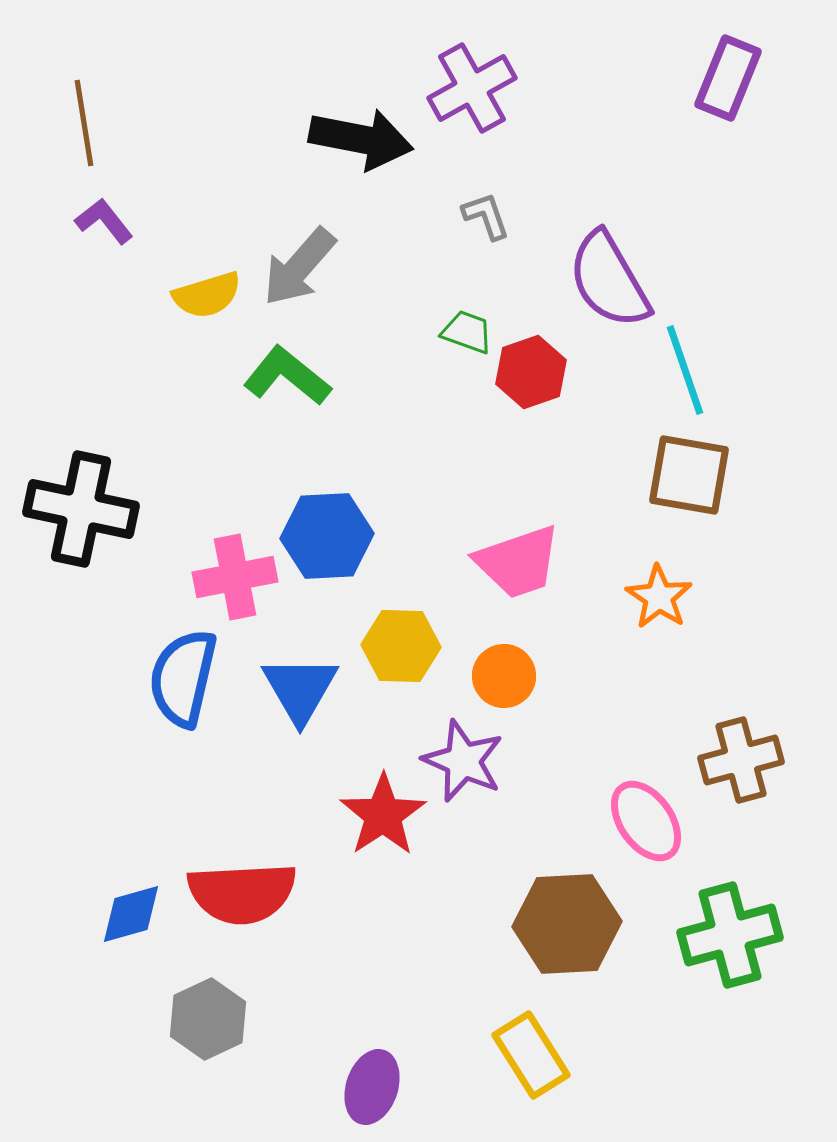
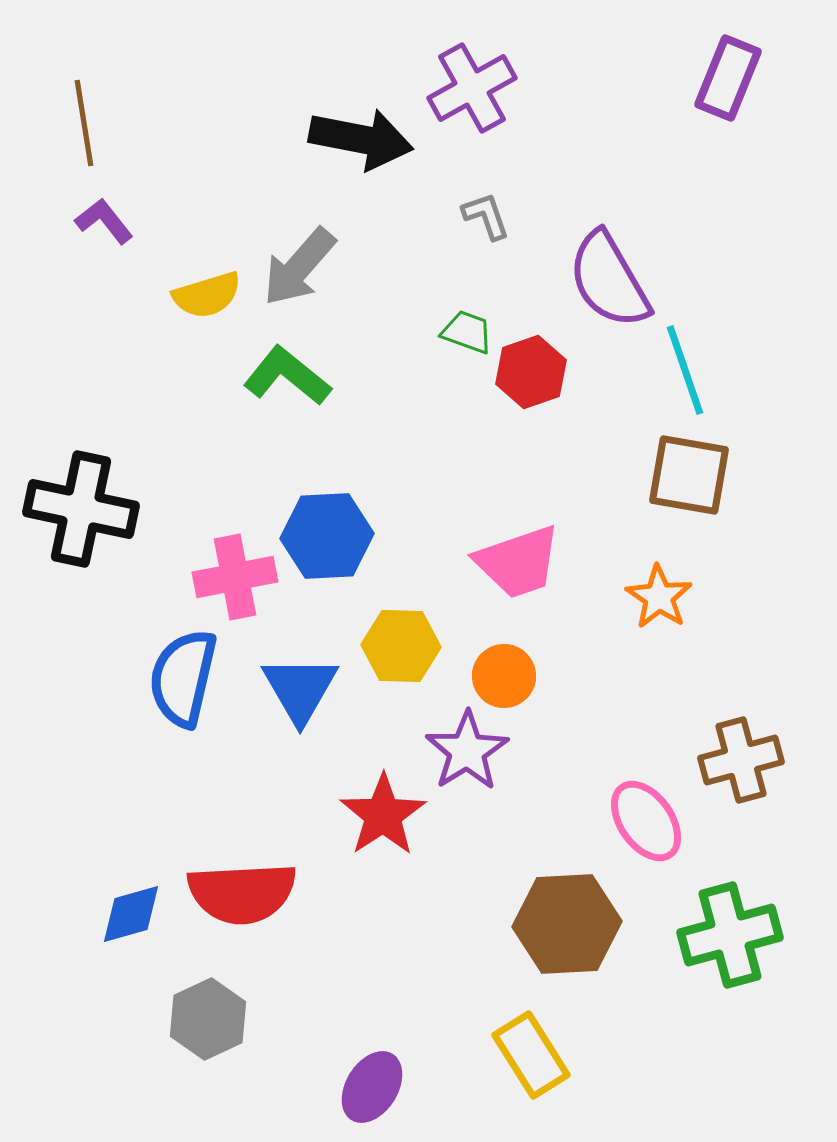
purple star: moved 4 px right, 10 px up; rotated 16 degrees clockwise
purple ellipse: rotated 14 degrees clockwise
